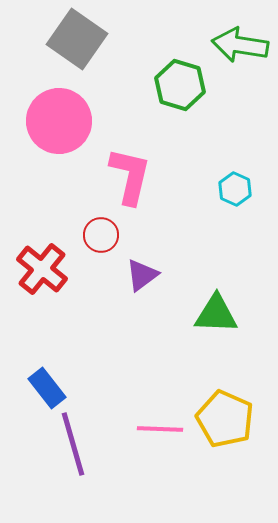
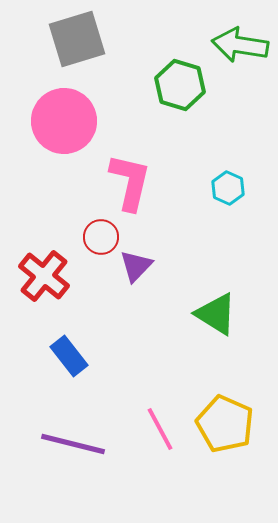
gray square: rotated 38 degrees clockwise
pink circle: moved 5 px right
pink L-shape: moved 6 px down
cyan hexagon: moved 7 px left, 1 px up
red circle: moved 2 px down
red cross: moved 2 px right, 7 px down
purple triangle: moved 6 px left, 9 px up; rotated 9 degrees counterclockwise
green triangle: rotated 30 degrees clockwise
blue rectangle: moved 22 px right, 32 px up
yellow pentagon: moved 5 px down
pink line: rotated 60 degrees clockwise
purple line: rotated 60 degrees counterclockwise
